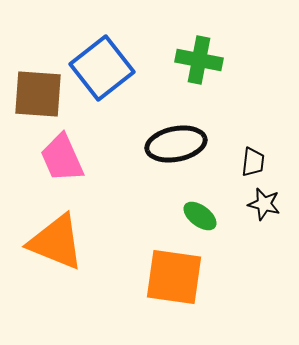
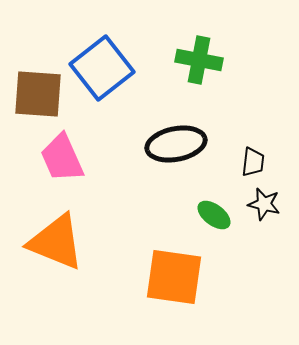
green ellipse: moved 14 px right, 1 px up
